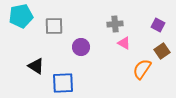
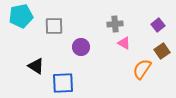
purple square: rotated 24 degrees clockwise
